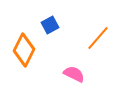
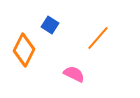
blue square: rotated 30 degrees counterclockwise
